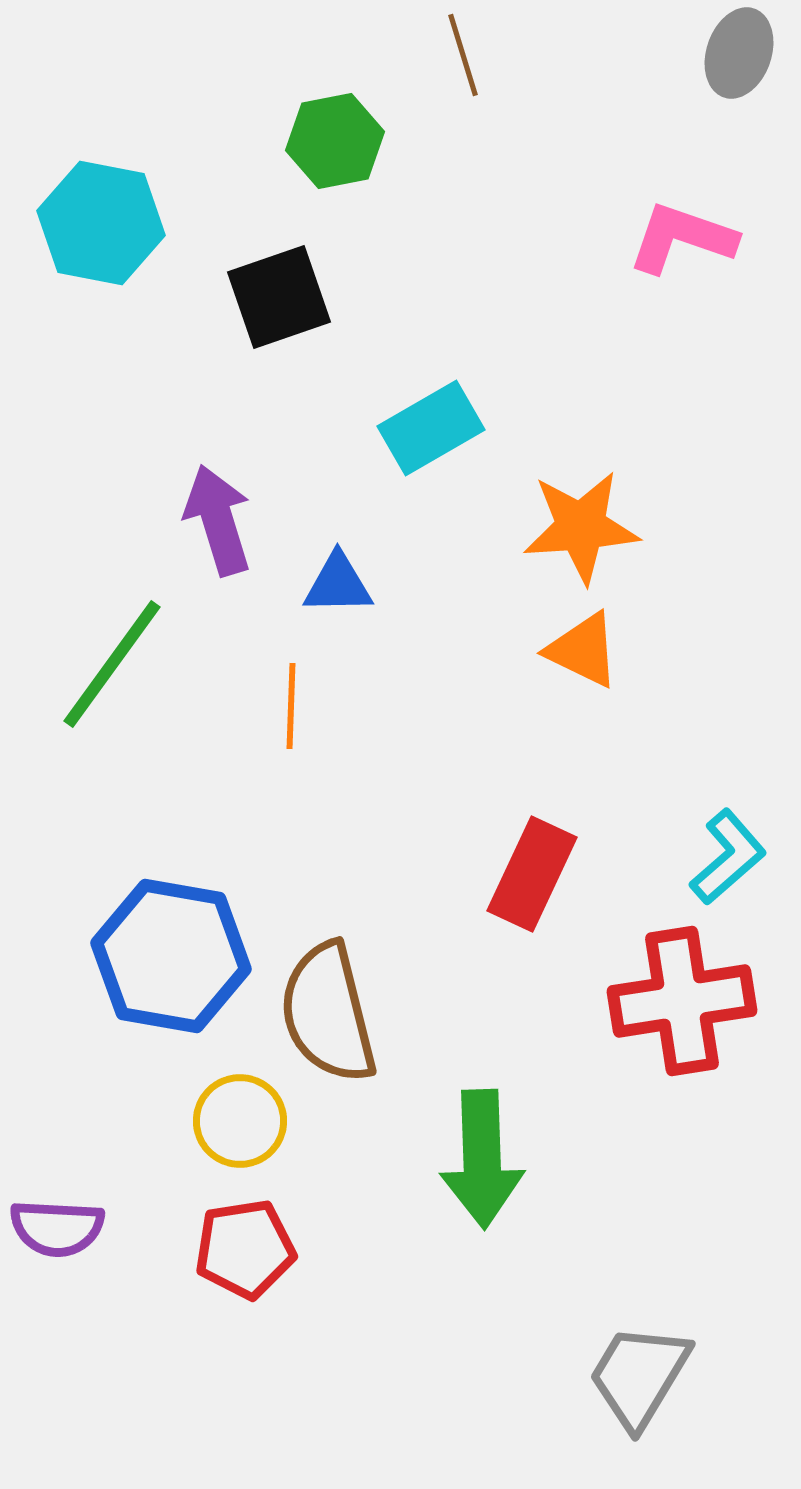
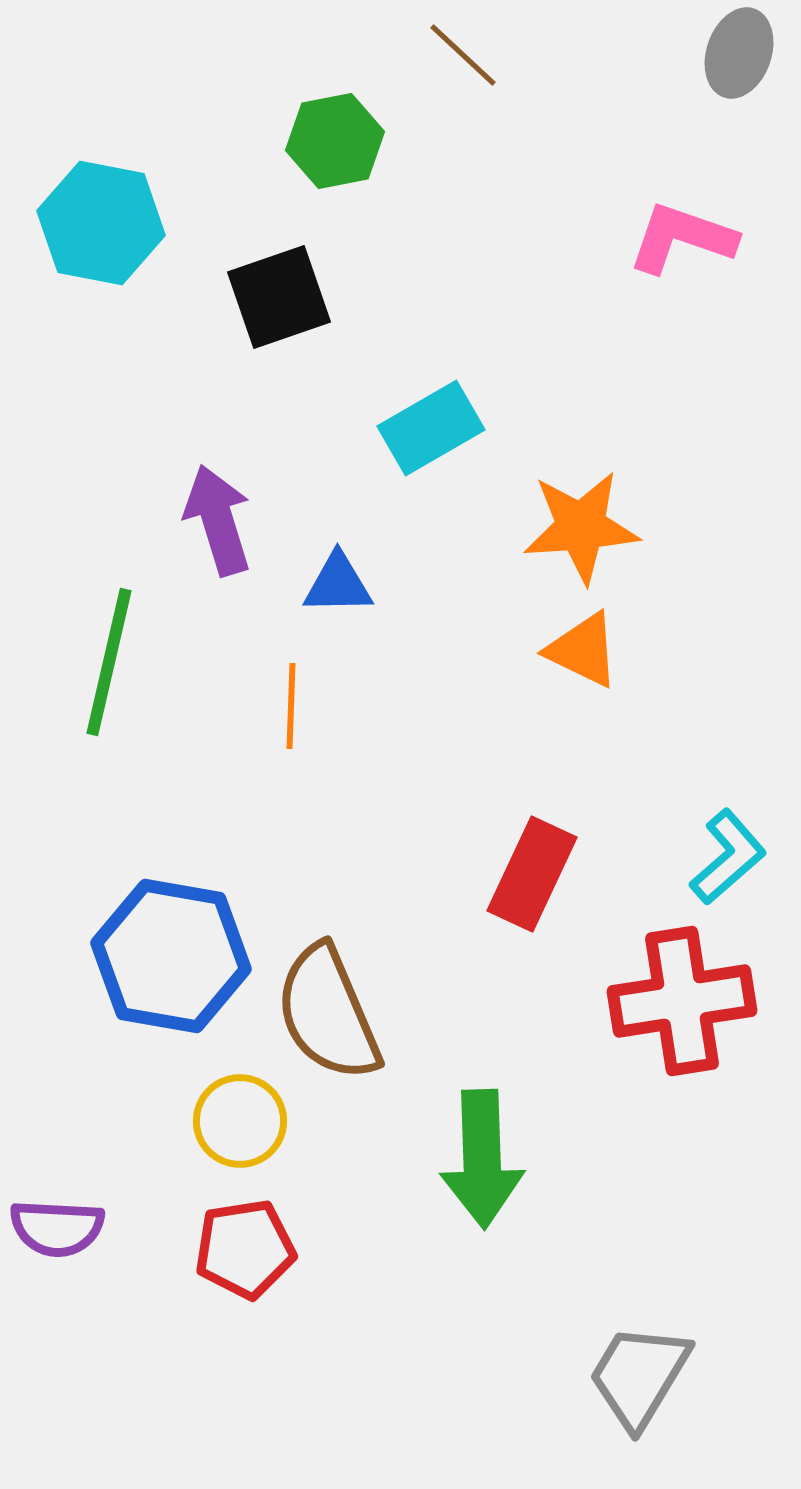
brown line: rotated 30 degrees counterclockwise
green line: moved 3 px left, 2 px up; rotated 23 degrees counterclockwise
brown semicircle: rotated 9 degrees counterclockwise
